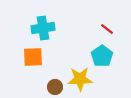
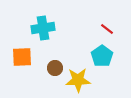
orange square: moved 11 px left
yellow star: moved 2 px left, 1 px down
brown circle: moved 19 px up
